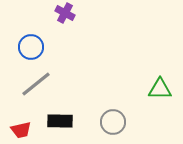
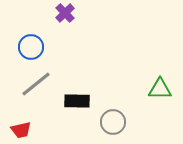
purple cross: rotated 18 degrees clockwise
black rectangle: moved 17 px right, 20 px up
